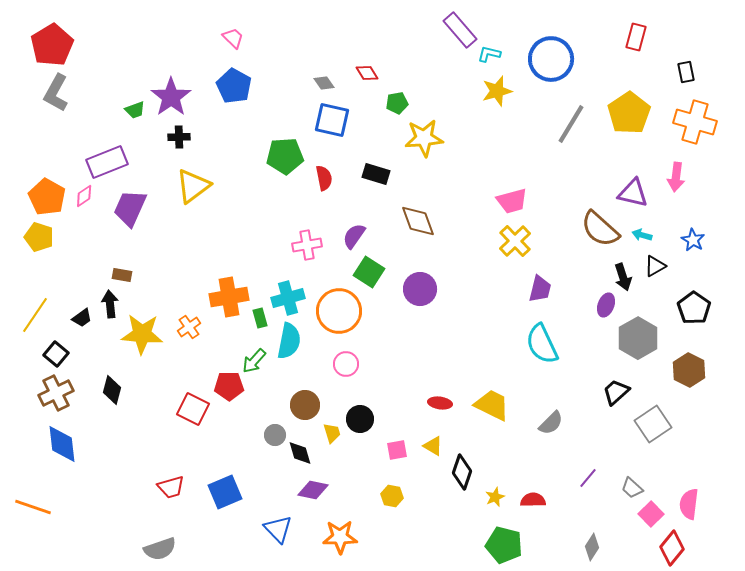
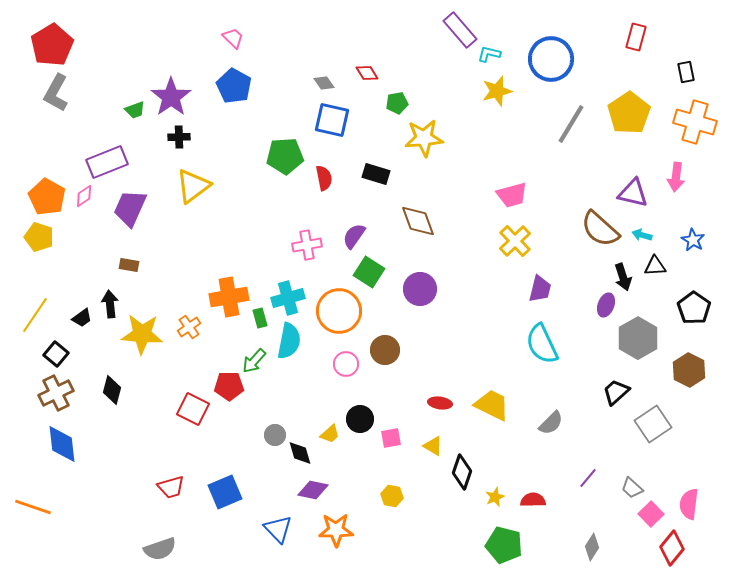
pink trapezoid at (512, 201): moved 6 px up
black triangle at (655, 266): rotated 25 degrees clockwise
brown rectangle at (122, 275): moved 7 px right, 10 px up
brown circle at (305, 405): moved 80 px right, 55 px up
yellow trapezoid at (332, 433): moved 2 px left, 1 px down; rotated 65 degrees clockwise
pink square at (397, 450): moved 6 px left, 12 px up
orange star at (340, 537): moved 4 px left, 7 px up
